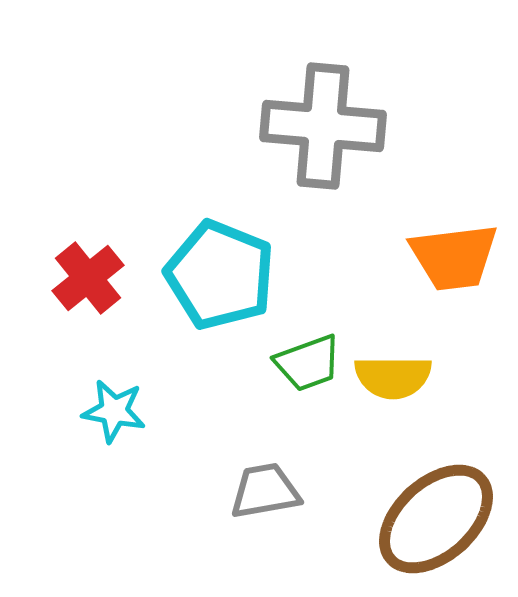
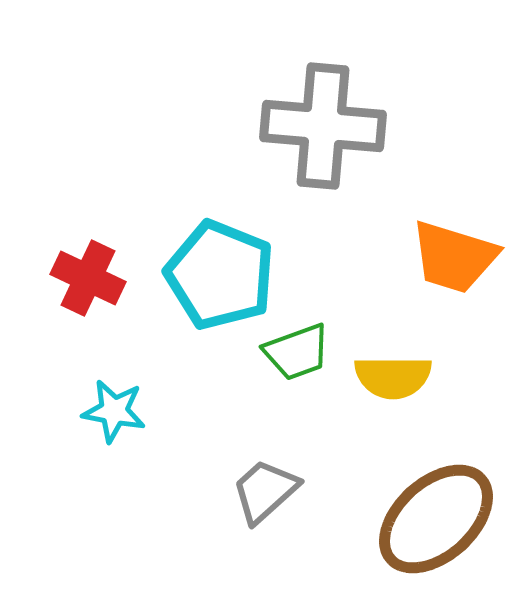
orange trapezoid: rotated 24 degrees clockwise
red cross: rotated 26 degrees counterclockwise
green trapezoid: moved 11 px left, 11 px up
gray trapezoid: rotated 32 degrees counterclockwise
